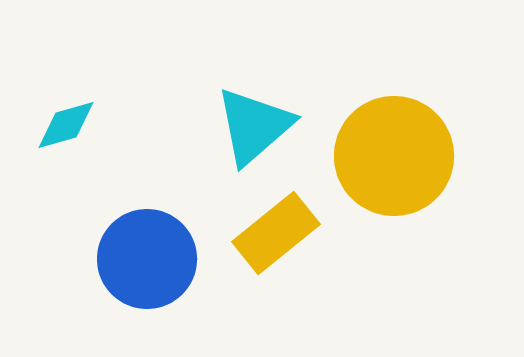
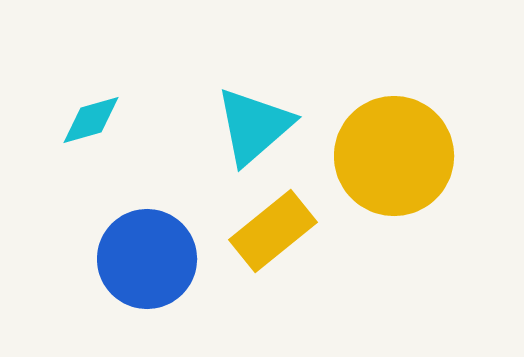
cyan diamond: moved 25 px right, 5 px up
yellow rectangle: moved 3 px left, 2 px up
